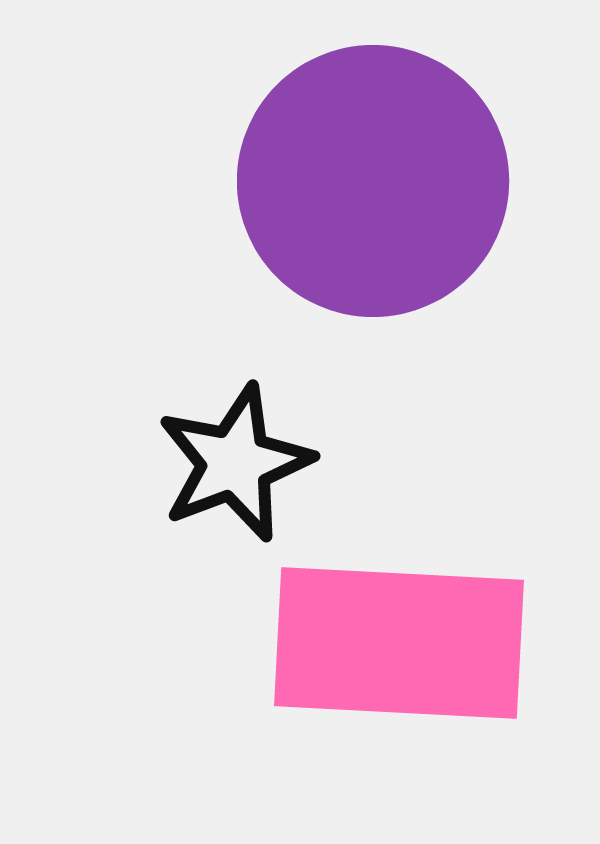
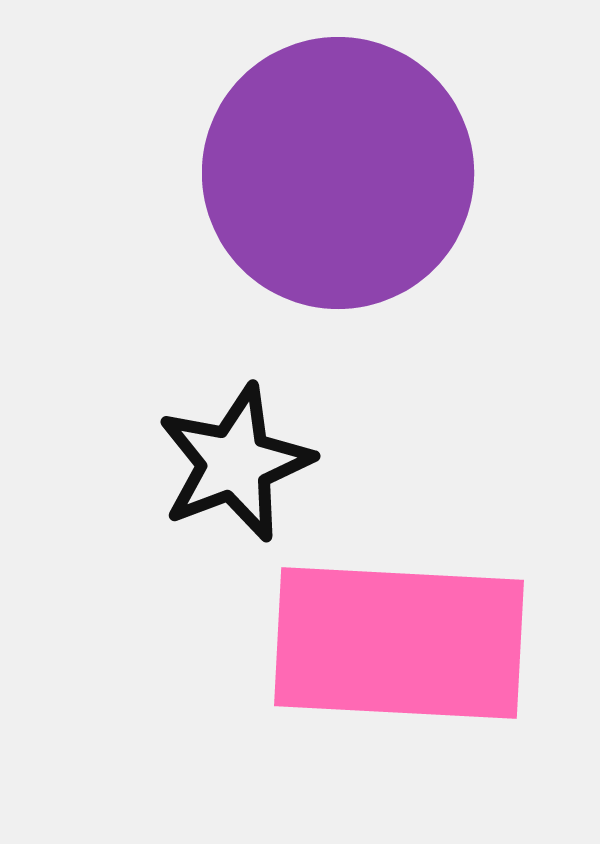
purple circle: moved 35 px left, 8 px up
